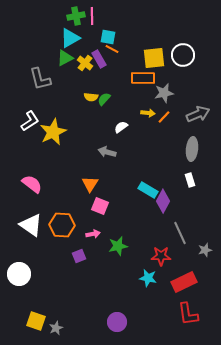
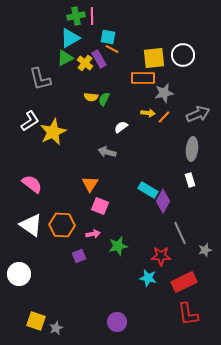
green semicircle at (104, 99): rotated 16 degrees counterclockwise
